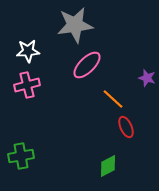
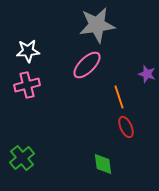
gray star: moved 22 px right
purple star: moved 4 px up
orange line: moved 6 px right, 2 px up; rotated 30 degrees clockwise
green cross: moved 1 px right, 2 px down; rotated 30 degrees counterclockwise
green diamond: moved 5 px left, 2 px up; rotated 70 degrees counterclockwise
